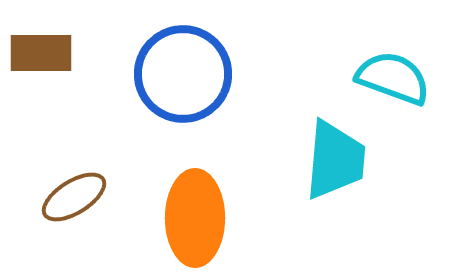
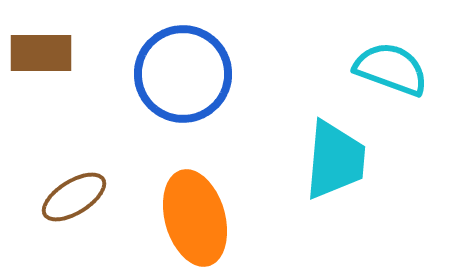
cyan semicircle: moved 2 px left, 9 px up
orange ellipse: rotated 16 degrees counterclockwise
